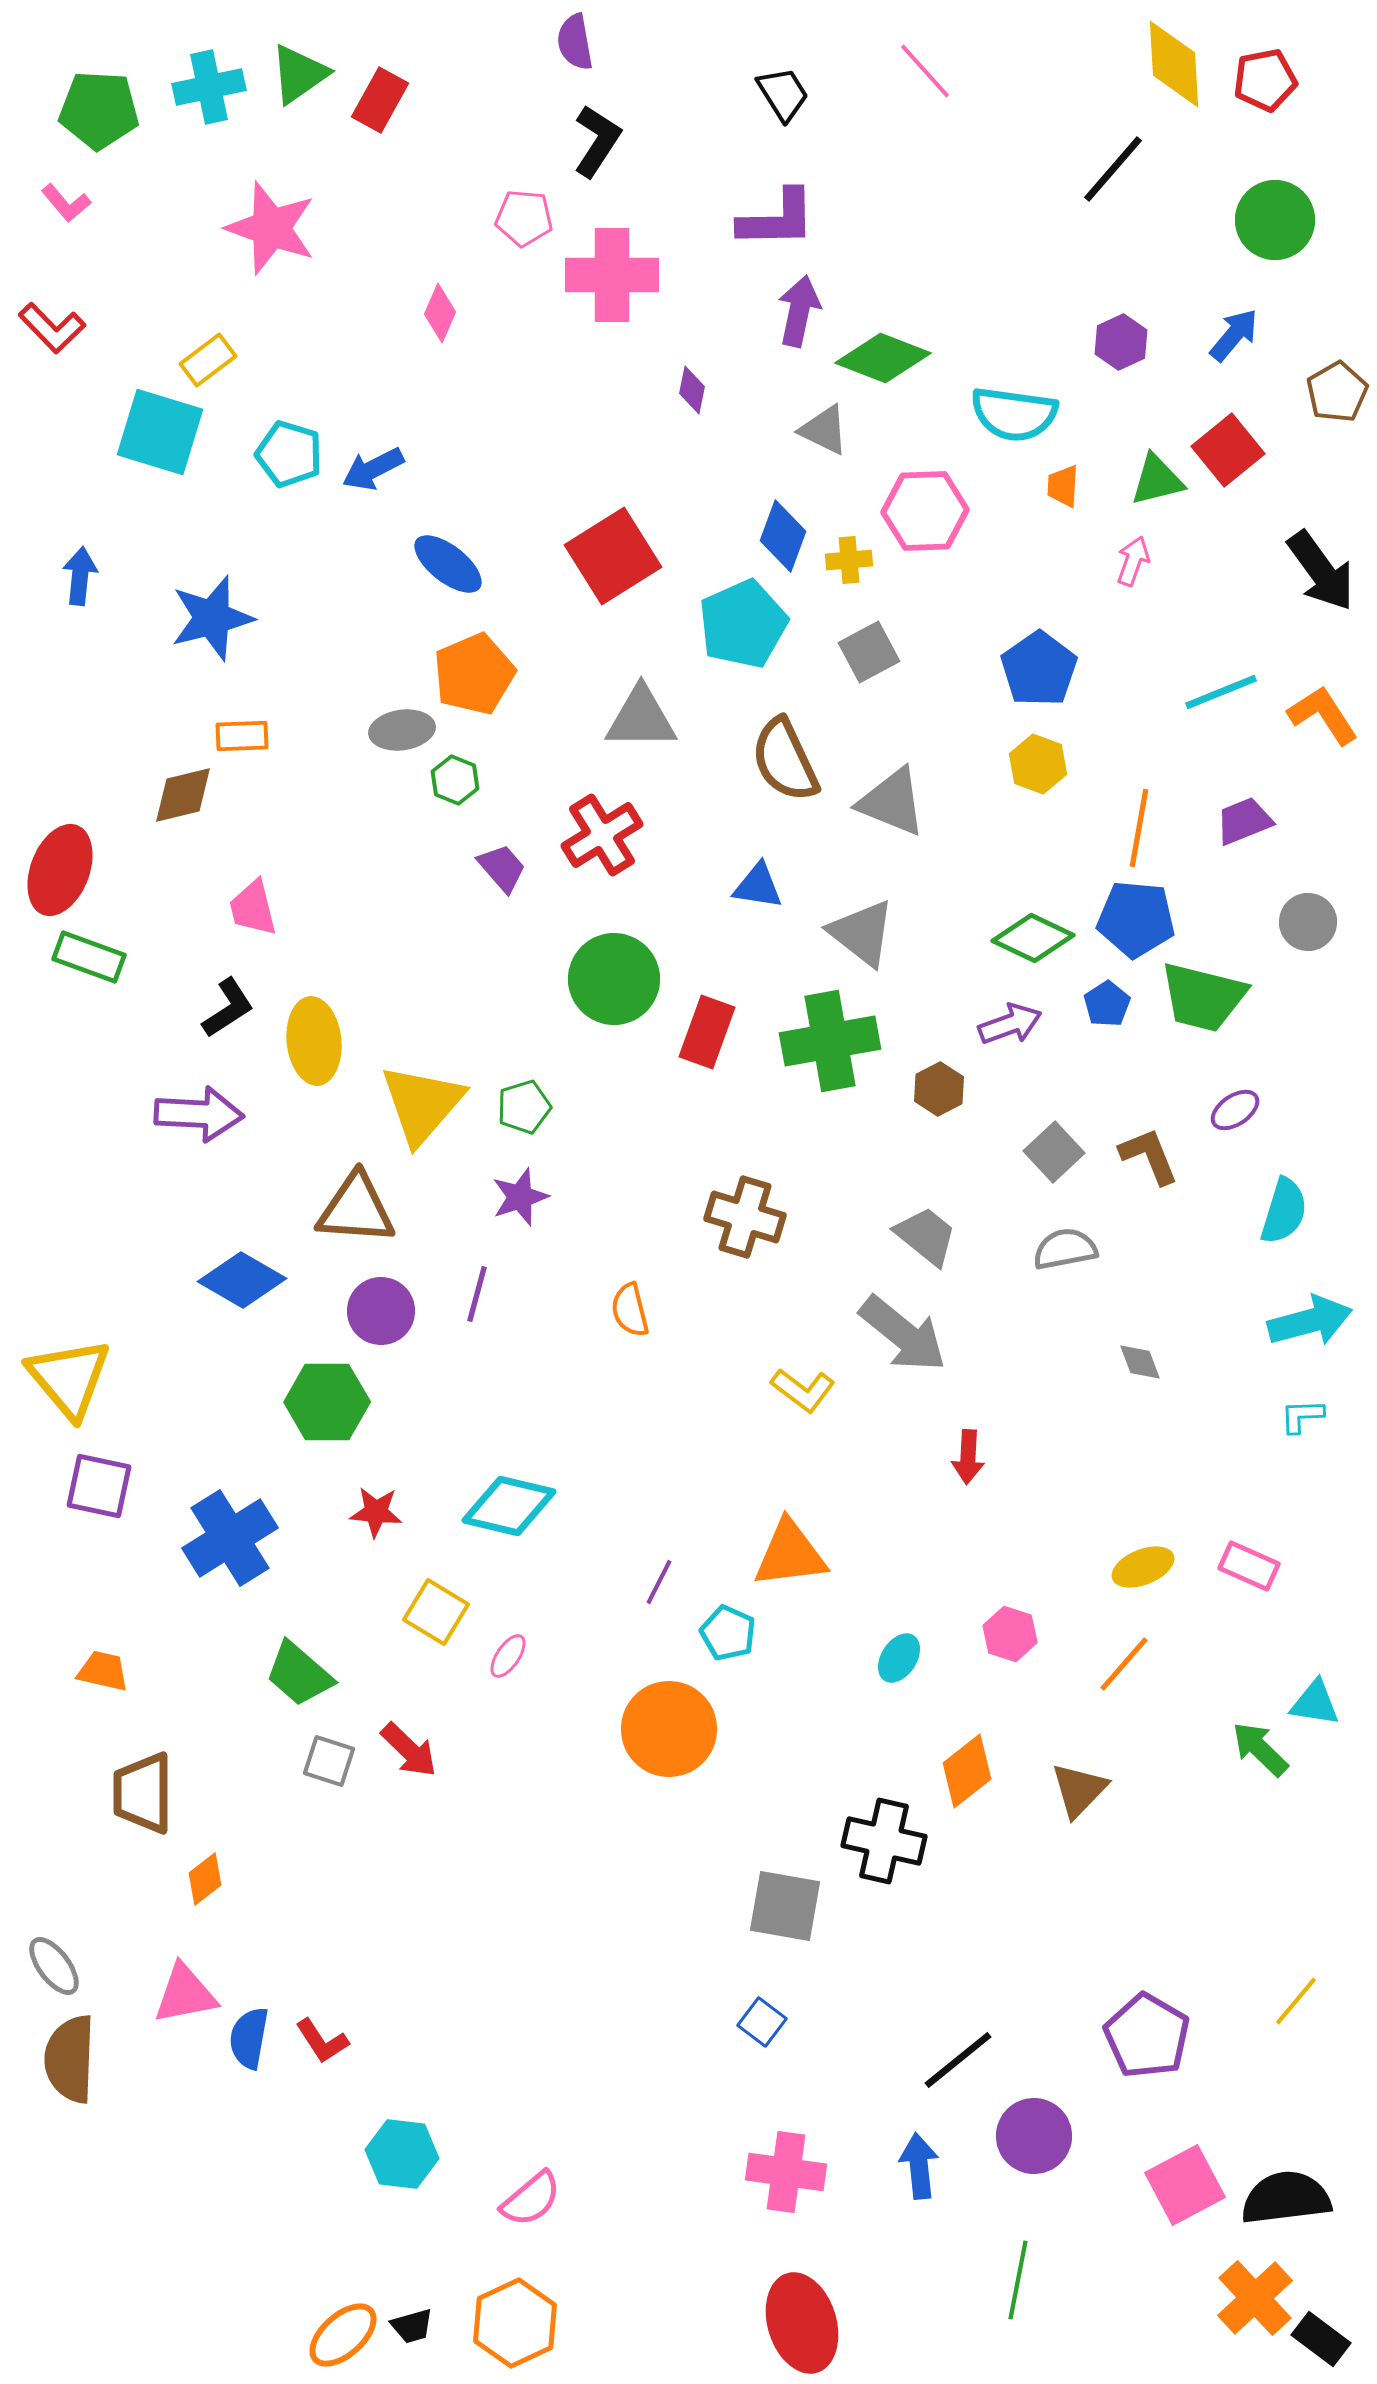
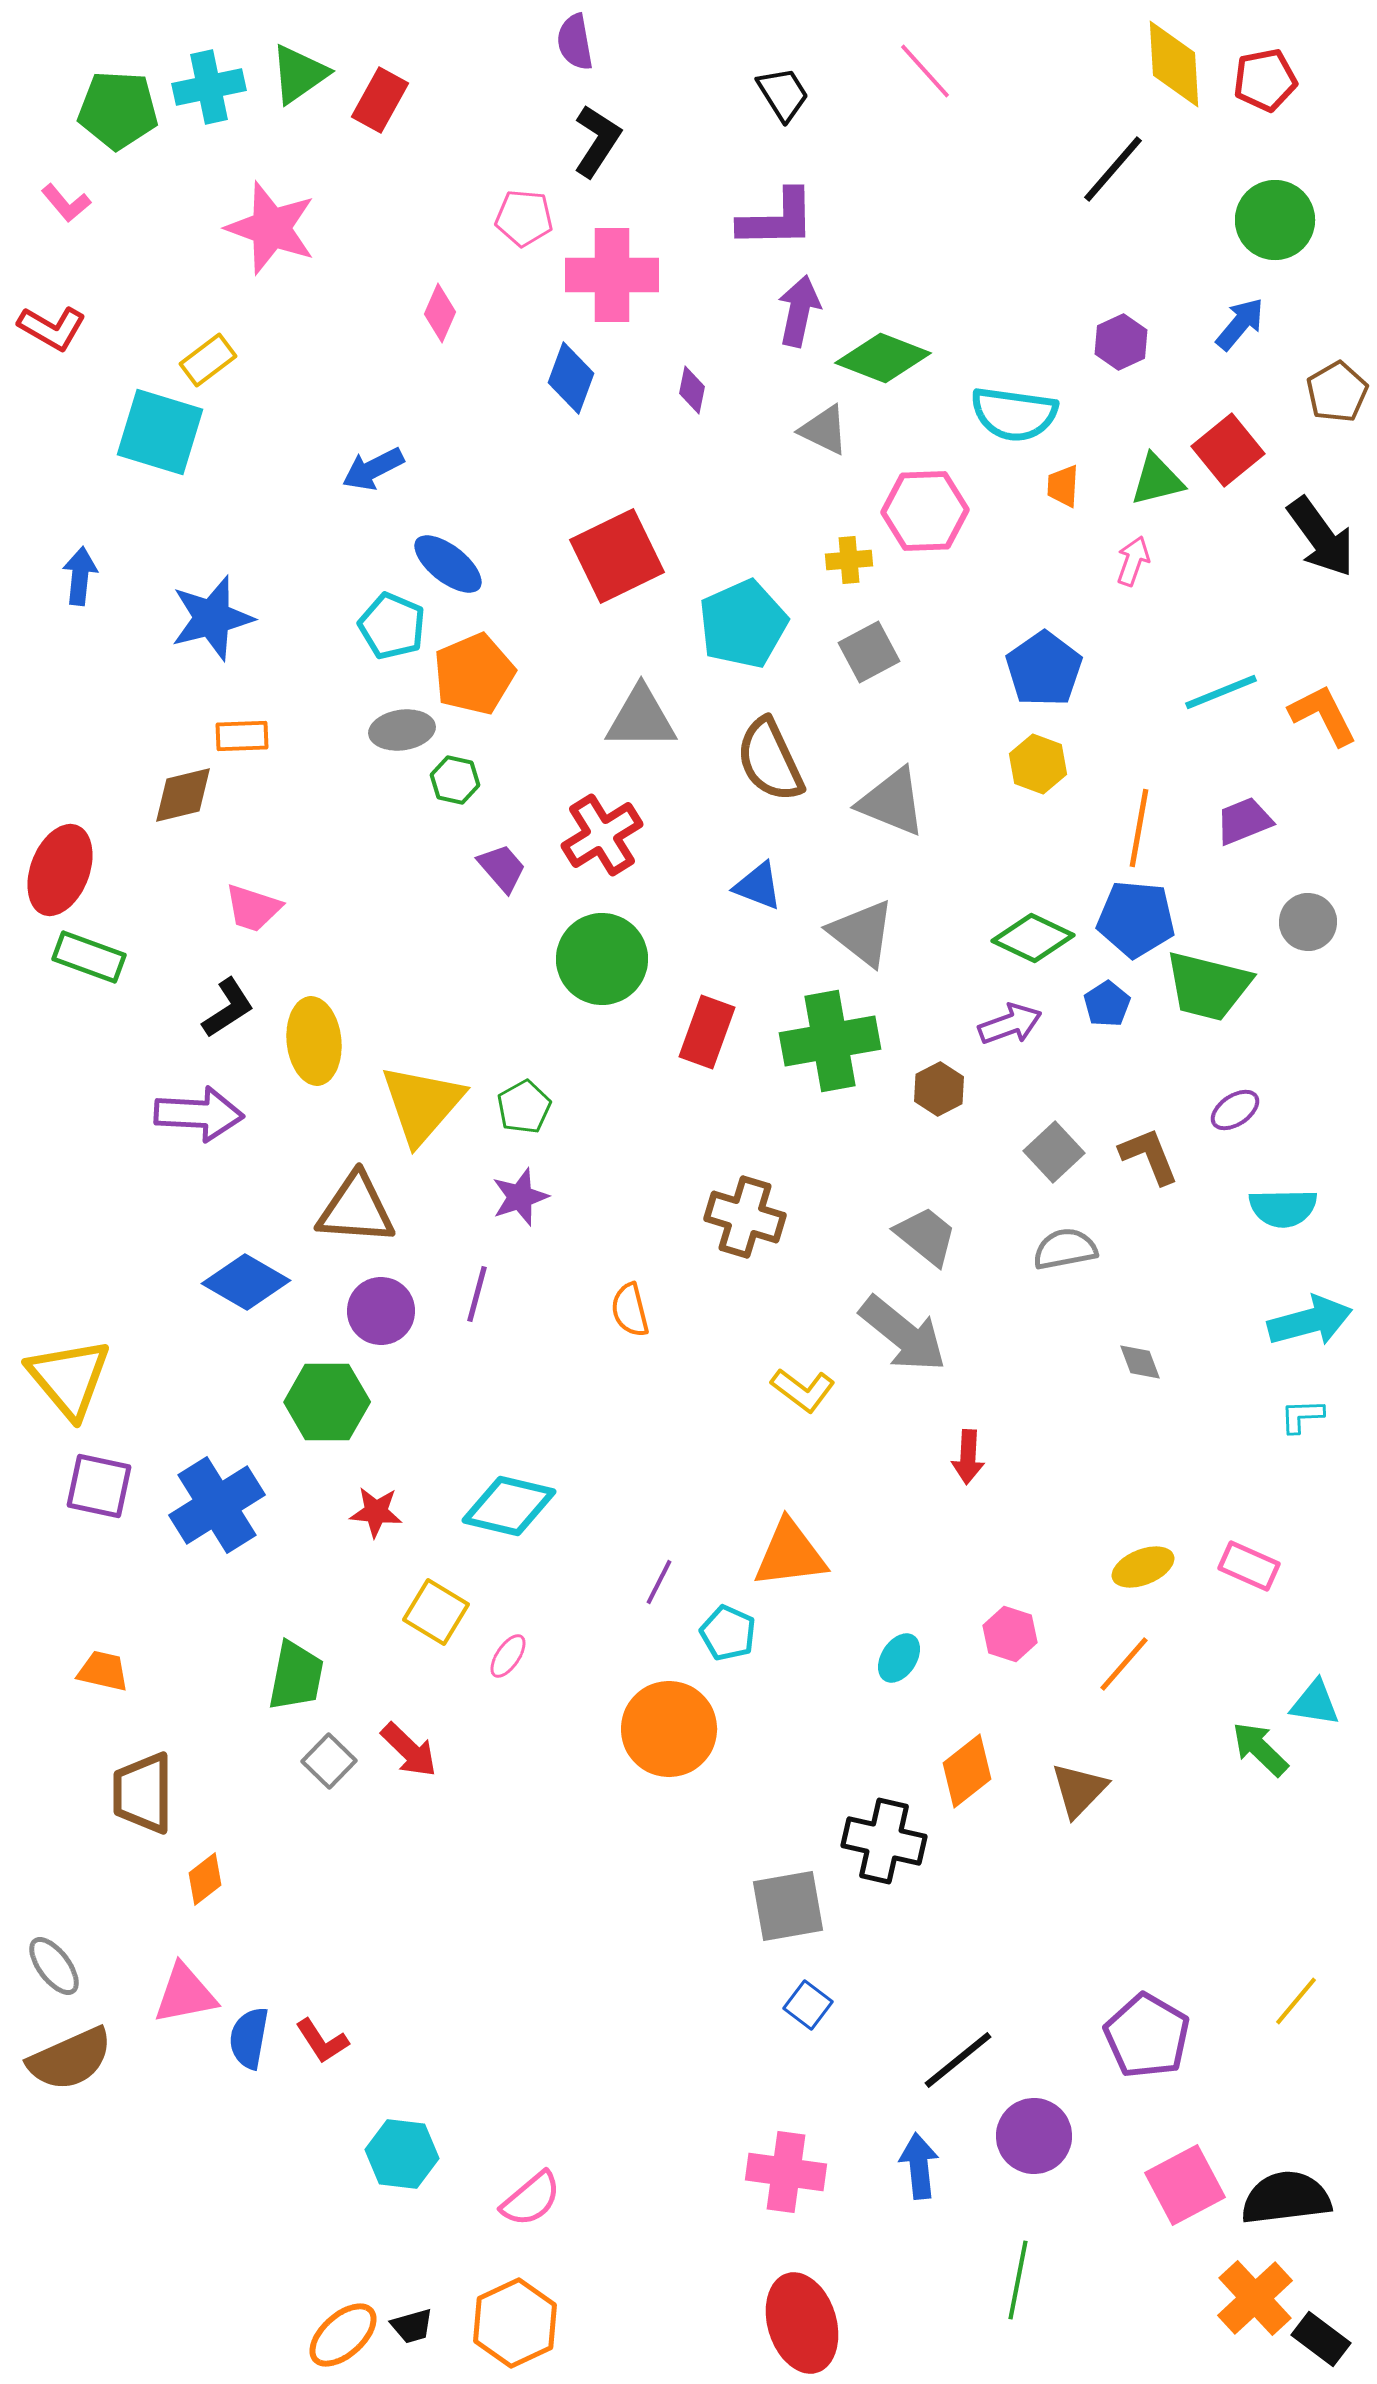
green pentagon at (99, 110): moved 19 px right
red L-shape at (52, 328): rotated 16 degrees counterclockwise
blue arrow at (1234, 335): moved 6 px right, 11 px up
cyan pentagon at (289, 454): moved 103 px right, 172 px down; rotated 6 degrees clockwise
blue diamond at (783, 536): moved 212 px left, 158 px up
red square at (613, 556): moved 4 px right; rotated 6 degrees clockwise
black arrow at (1321, 571): moved 34 px up
blue pentagon at (1039, 669): moved 5 px right
orange L-shape at (1323, 715): rotated 6 degrees clockwise
brown semicircle at (785, 760): moved 15 px left
green hexagon at (455, 780): rotated 9 degrees counterclockwise
blue triangle at (758, 886): rotated 12 degrees clockwise
pink trapezoid at (253, 908): rotated 58 degrees counterclockwise
green circle at (614, 979): moved 12 px left, 20 px up
green trapezoid at (1203, 997): moved 5 px right, 11 px up
green pentagon at (524, 1107): rotated 12 degrees counterclockwise
cyan semicircle at (1284, 1211): moved 1 px left, 3 px up; rotated 72 degrees clockwise
blue diamond at (242, 1280): moved 4 px right, 2 px down
blue cross at (230, 1538): moved 13 px left, 33 px up
green trapezoid at (299, 1674): moved 3 px left, 2 px down; rotated 120 degrees counterclockwise
gray square at (329, 1761): rotated 26 degrees clockwise
gray square at (785, 1906): moved 3 px right; rotated 20 degrees counterclockwise
blue square at (762, 2022): moved 46 px right, 17 px up
brown semicircle at (70, 2059): rotated 116 degrees counterclockwise
